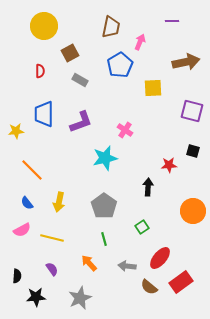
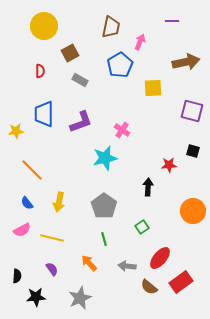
pink cross: moved 3 px left
